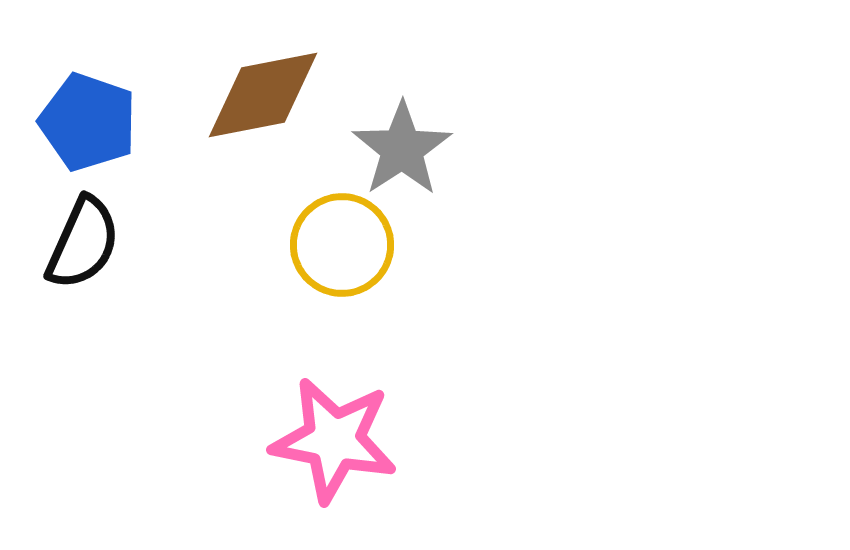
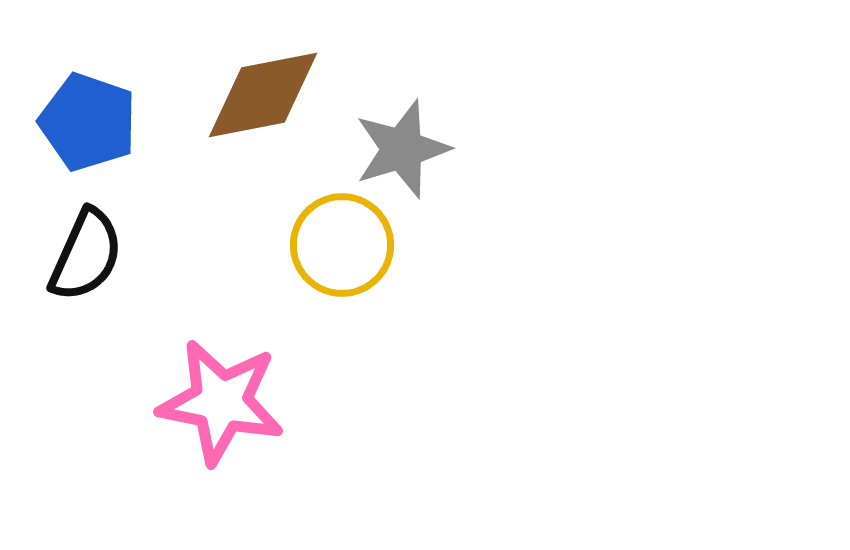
gray star: rotated 16 degrees clockwise
black semicircle: moved 3 px right, 12 px down
pink star: moved 113 px left, 38 px up
